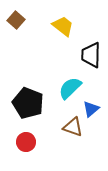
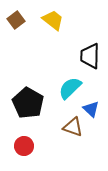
brown square: rotated 12 degrees clockwise
yellow trapezoid: moved 10 px left, 6 px up
black trapezoid: moved 1 px left, 1 px down
black pentagon: rotated 8 degrees clockwise
blue triangle: rotated 36 degrees counterclockwise
red circle: moved 2 px left, 4 px down
